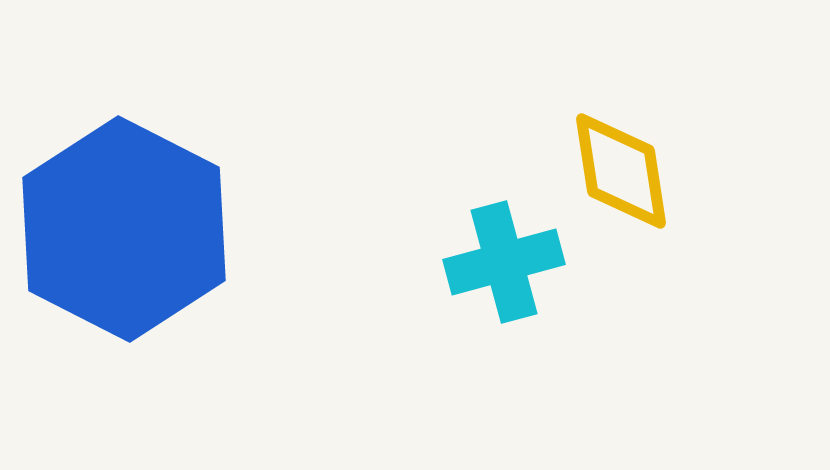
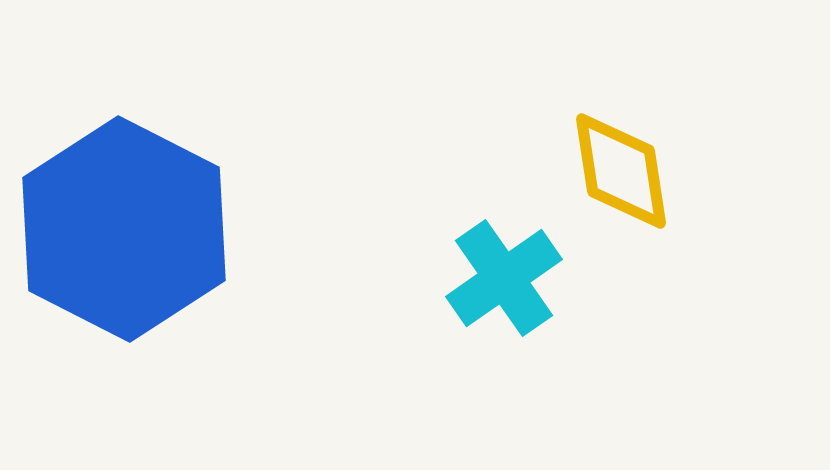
cyan cross: moved 16 px down; rotated 20 degrees counterclockwise
